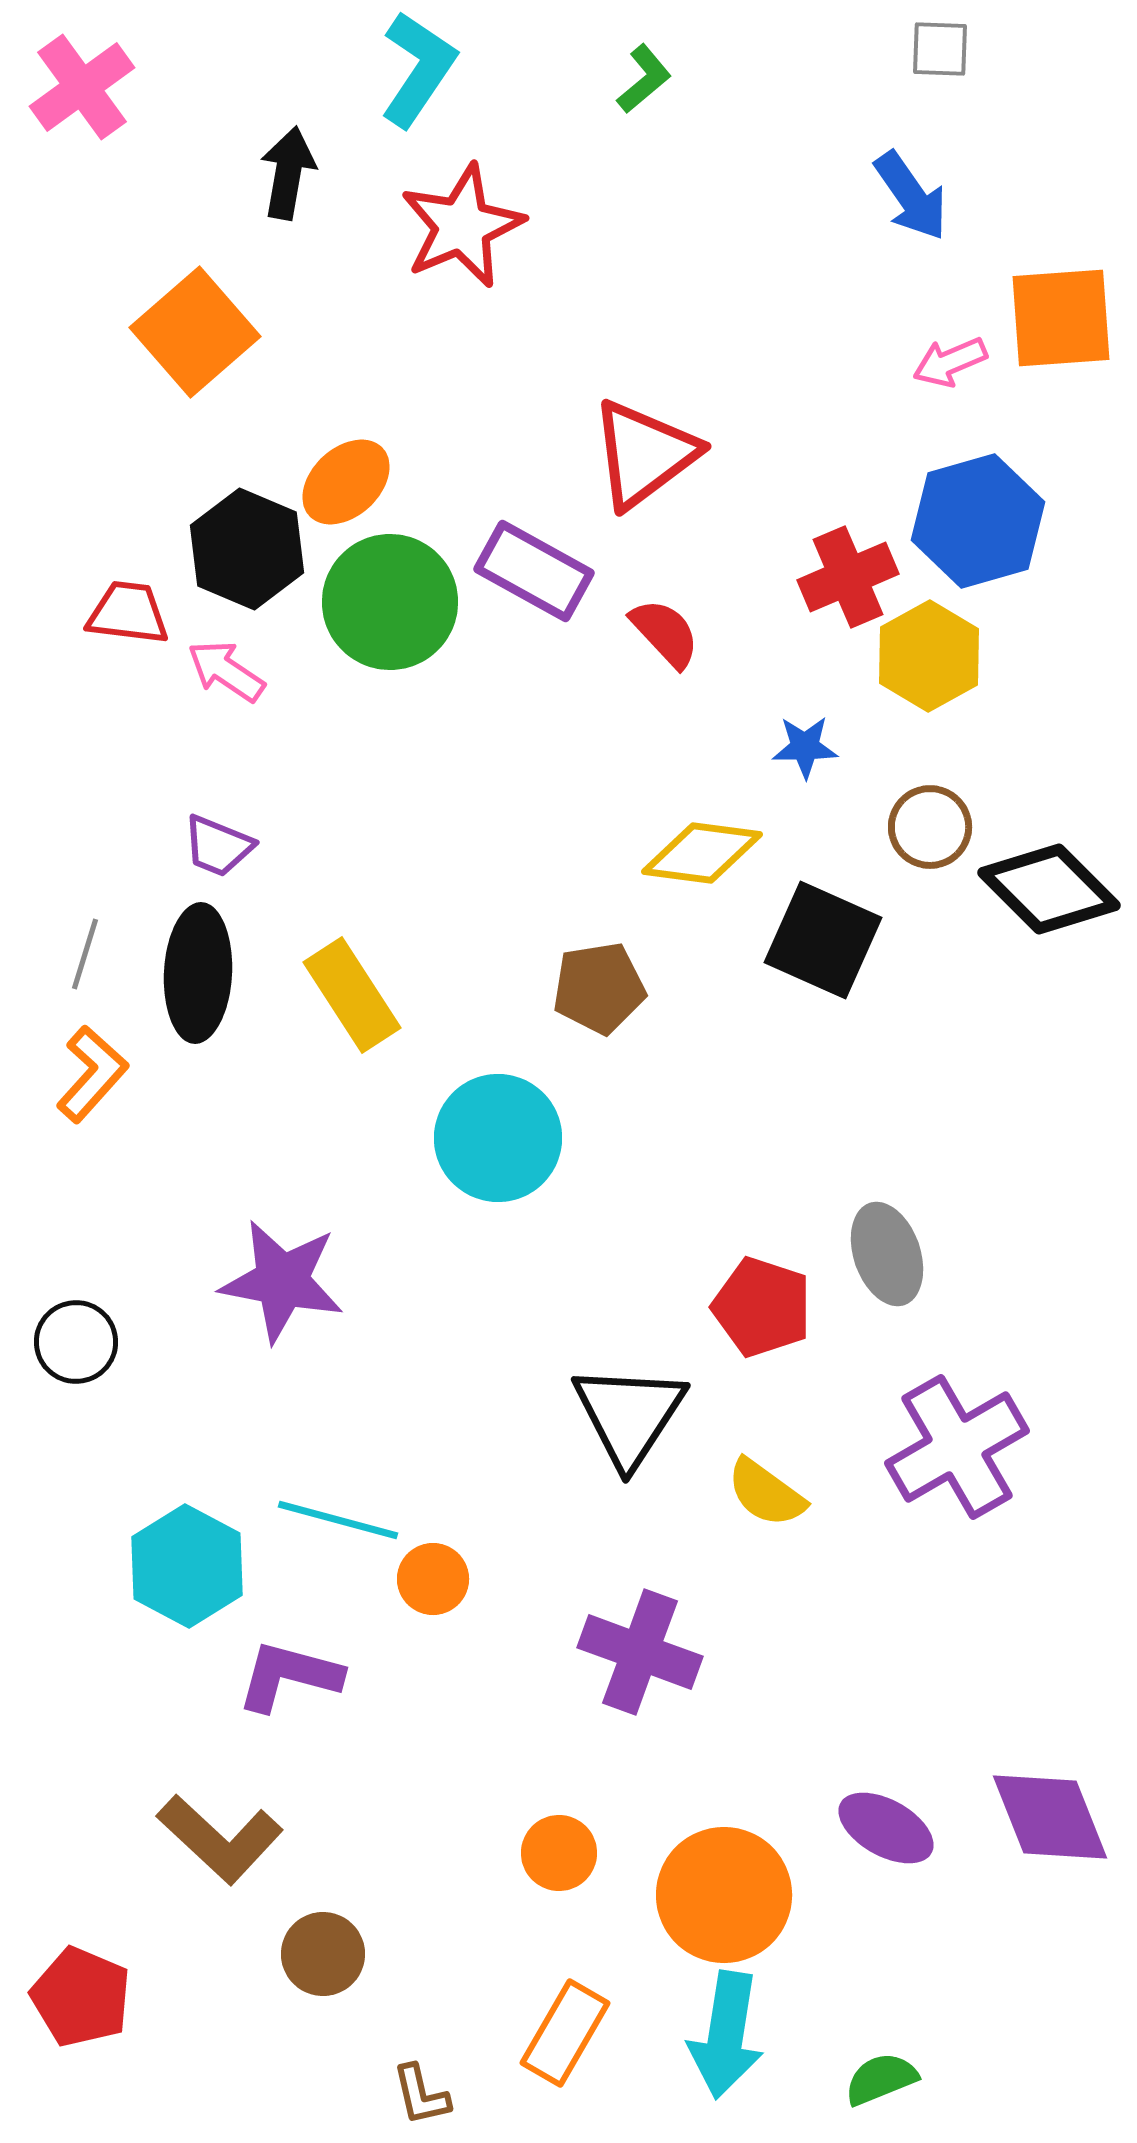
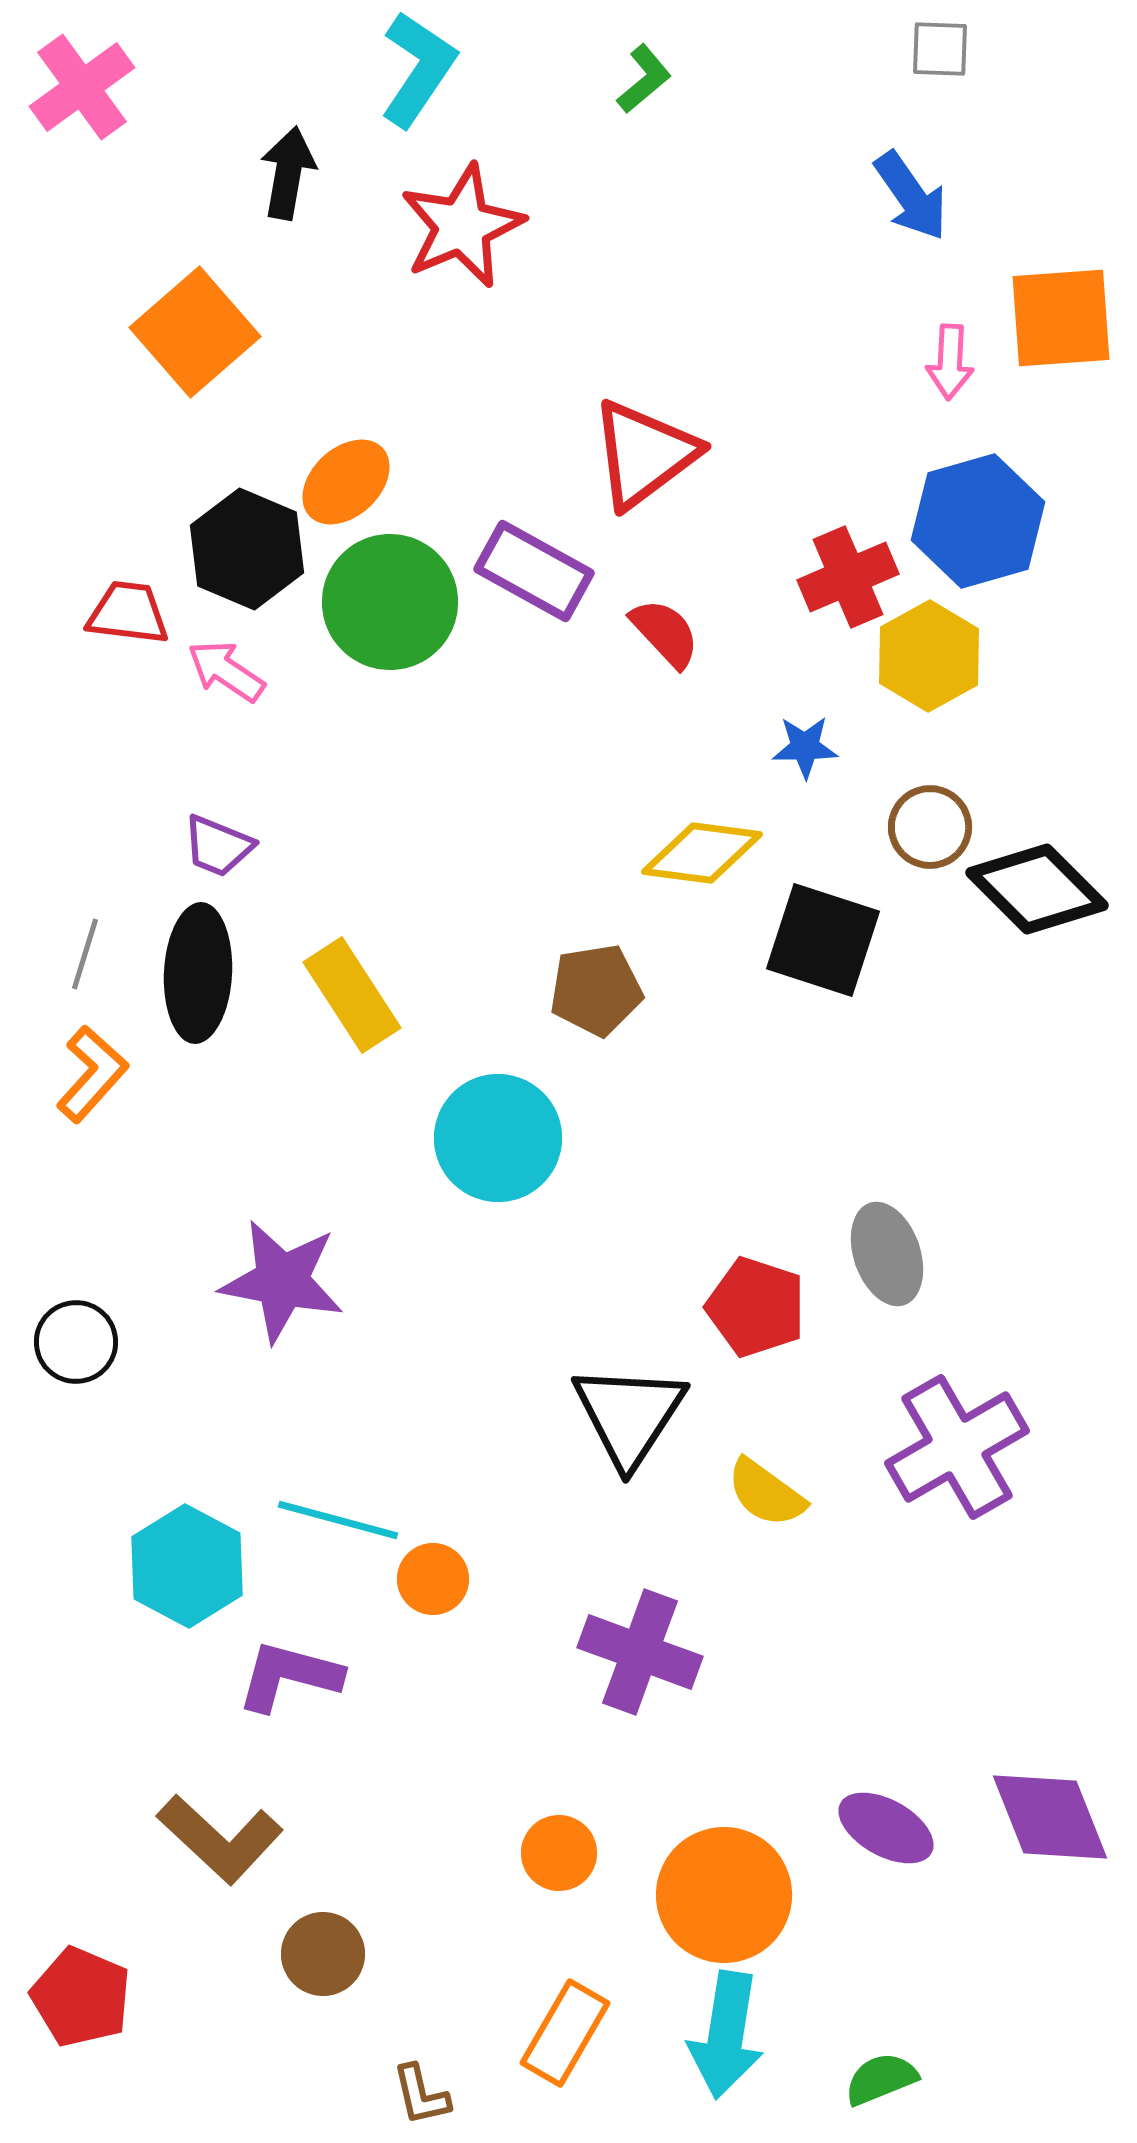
pink arrow at (950, 362): rotated 64 degrees counterclockwise
black diamond at (1049, 889): moved 12 px left
black square at (823, 940): rotated 6 degrees counterclockwise
brown pentagon at (599, 988): moved 3 px left, 2 px down
red pentagon at (762, 1307): moved 6 px left
